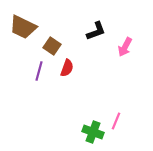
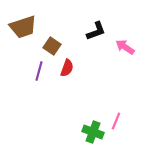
brown trapezoid: rotated 44 degrees counterclockwise
pink arrow: rotated 96 degrees clockwise
